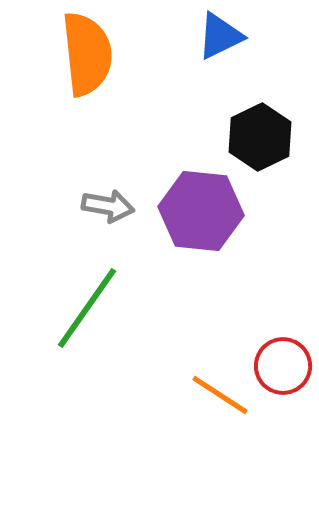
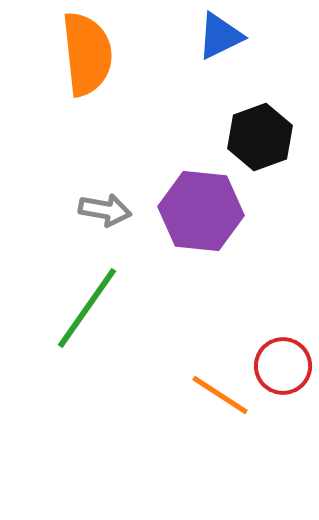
black hexagon: rotated 6 degrees clockwise
gray arrow: moved 3 px left, 4 px down
